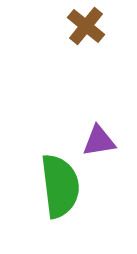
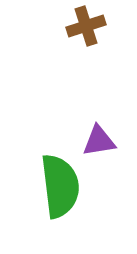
brown cross: rotated 33 degrees clockwise
